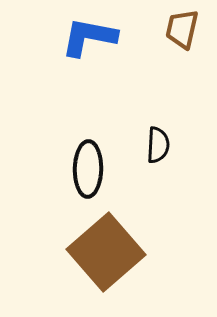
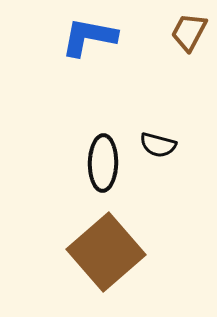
brown trapezoid: moved 7 px right, 3 px down; rotated 15 degrees clockwise
black semicircle: rotated 102 degrees clockwise
black ellipse: moved 15 px right, 6 px up
